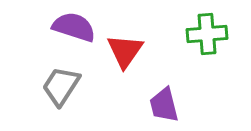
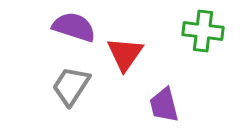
green cross: moved 4 px left, 3 px up; rotated 12 degrees clockwise
red triangle: moved 3 px down
gray trapezoid: moved 10 px right
